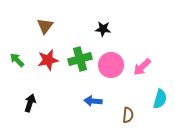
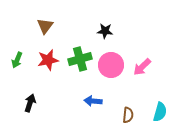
black star: moved 2 px right, 2 px down
green arrow: rotated 112 degrees counterclockwise
cyan semicircle: moved 13 px down
